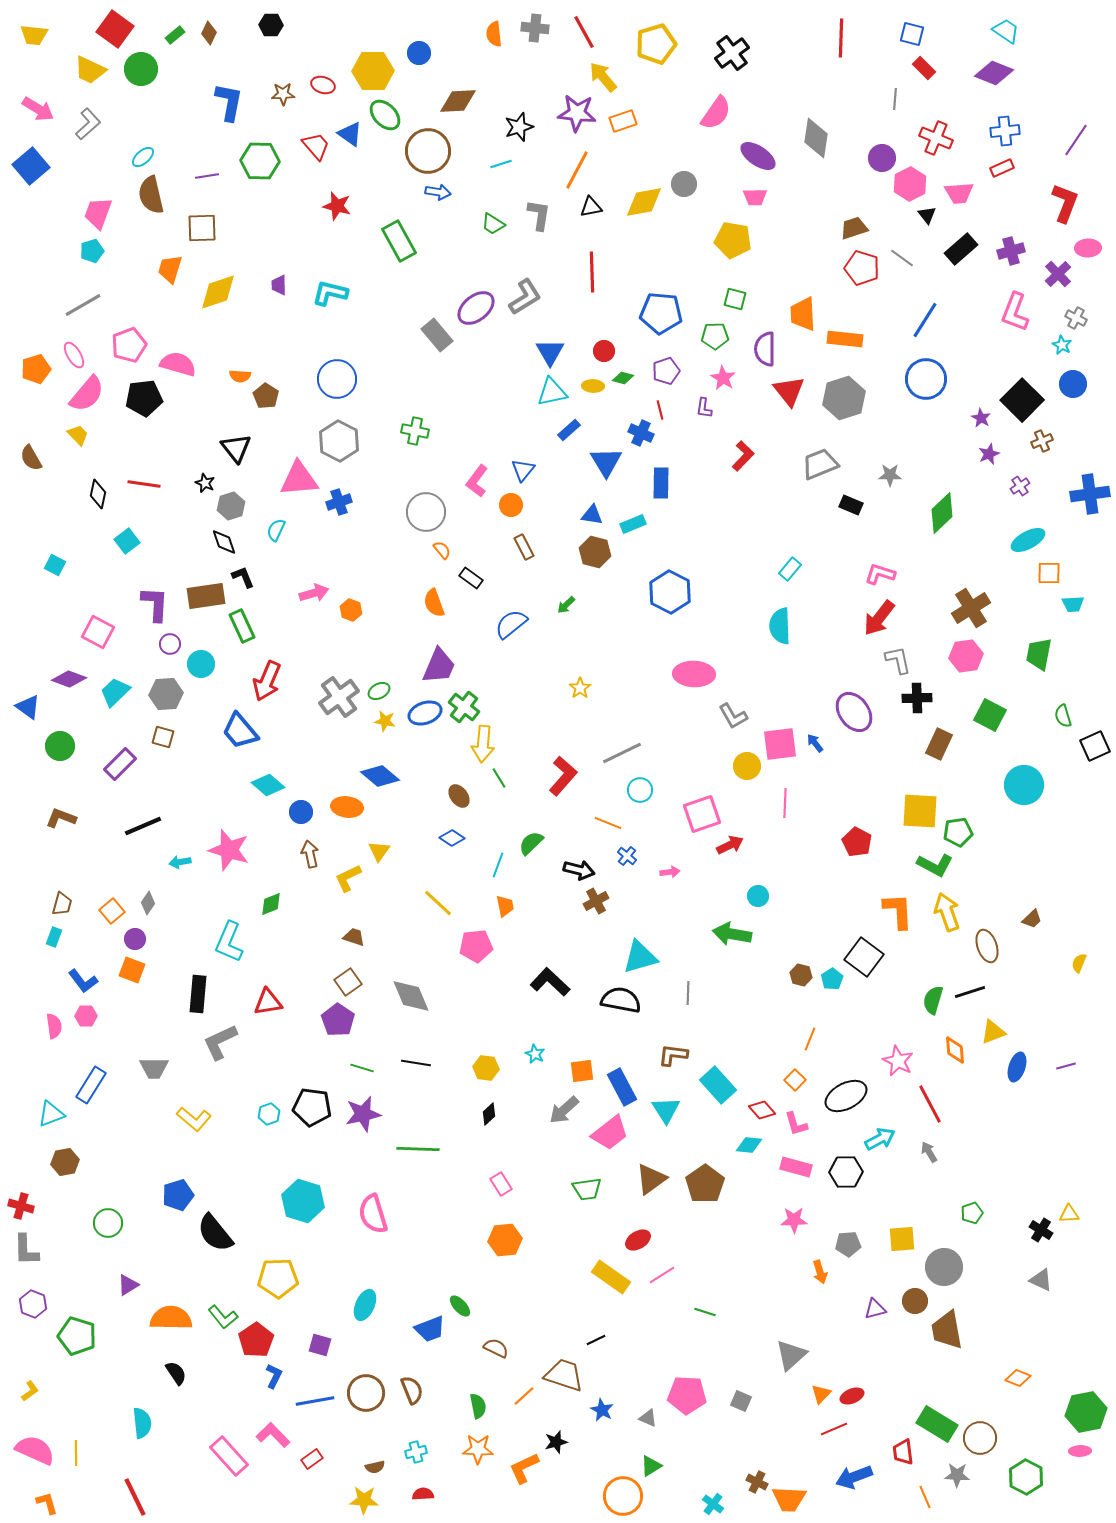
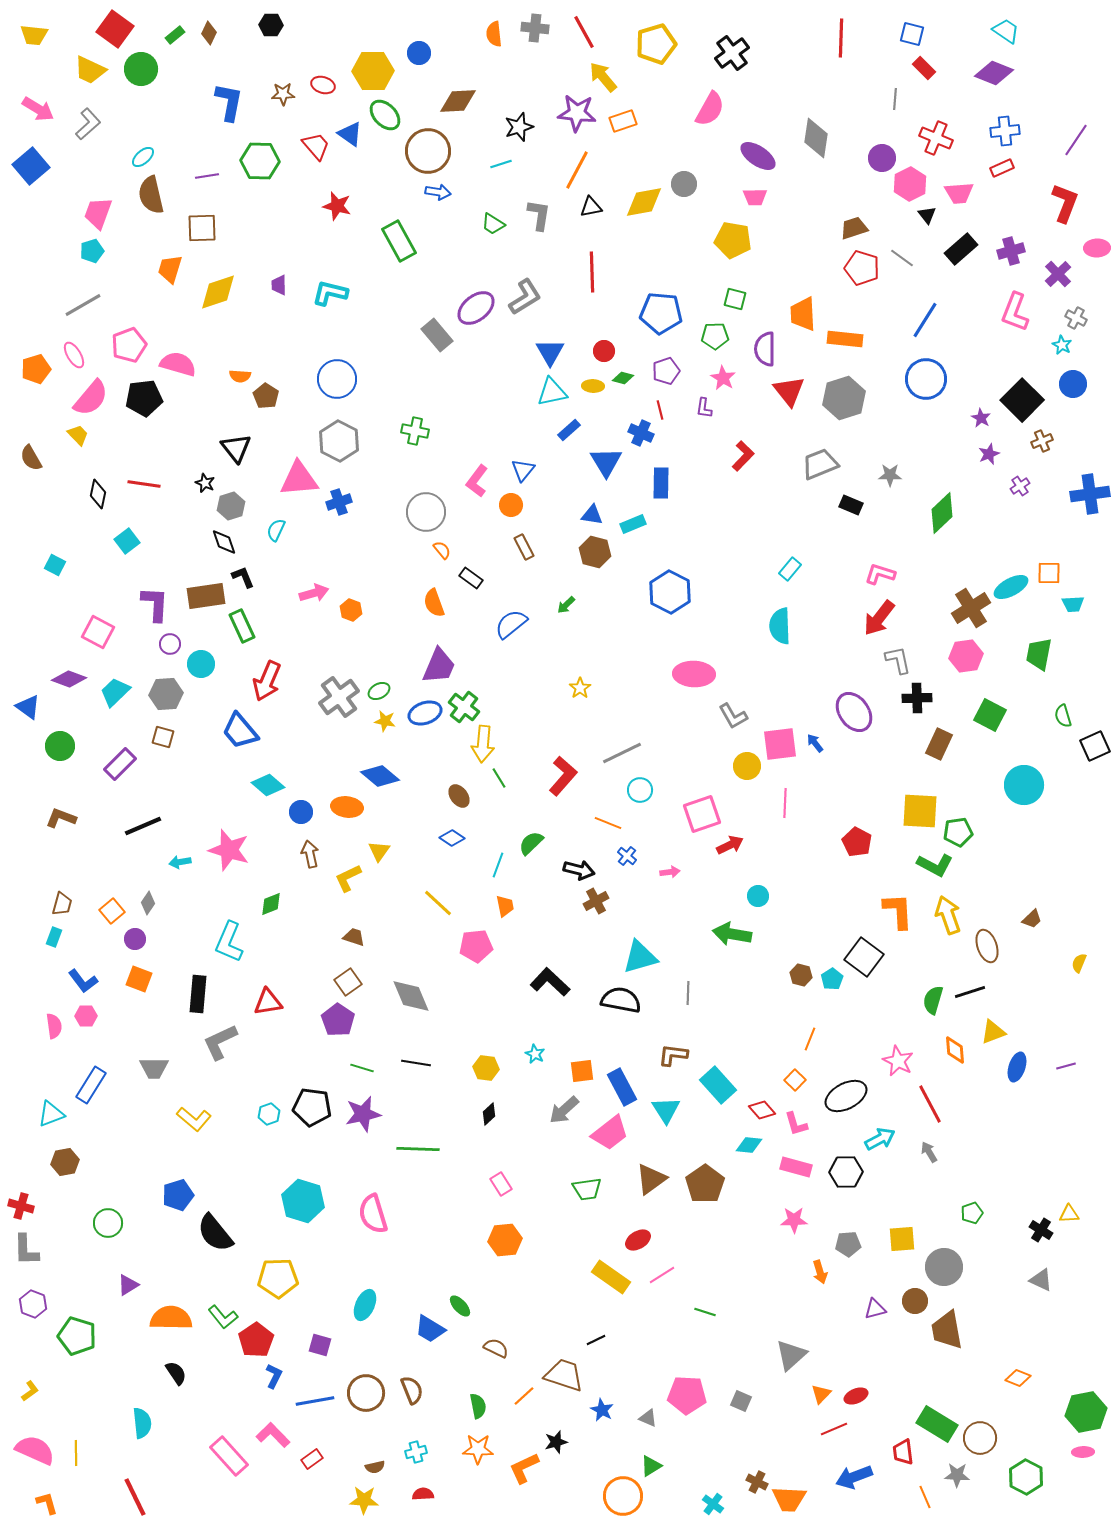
pink semicircle at (716, 113): moved 6 px left, 4 px up; rotated 6 degrees counterclockwise
pink ellipse at (1088, 248): moved 9 px right
pink semicircle at (87, 394): moved 4 px right, 4 px down
cyan ellipse at (1028, 540): moved 17 px left, 47 px down
yellow arrow at (947, 912): moved 1 px right, 3 px down
orange square at (132, 970): moved 7 px right, 9 px down
blue trapezoid at (430, 1329): rotated 52 degrees clockwise
red ellipse at (852, 1396): moved 4 px right
pink ellipse at (1080, 1451): moved 3 px right, 1 px down
